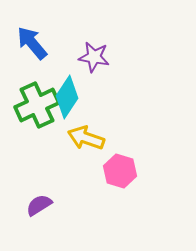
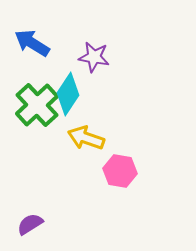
blue arrow: rotated 18 degrees counterclockwise
cyan diamond: moved 1 px right, 3 px up
green cross: rotated 18 degrees counterclockwise
pink hexagon: rotated 8 degrees counterclockwise
purple semicircle: moved 9 px left, 19 px down
